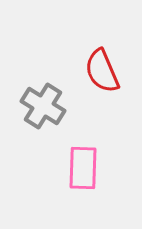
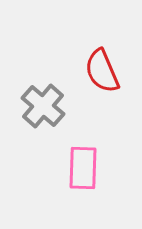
gray cross: rotated 9 degrees clockwise
